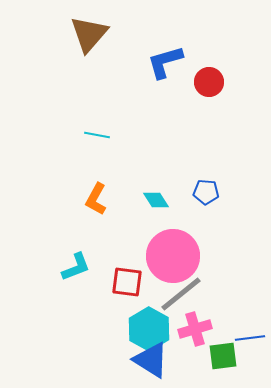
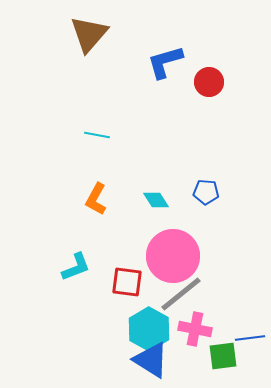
pink cross: rotated 28 degrees clockwise
